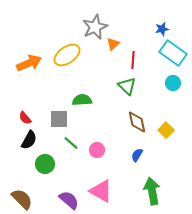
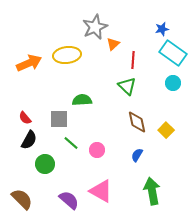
yellow ellipse: rotated 28 degrees clockwise
